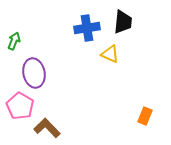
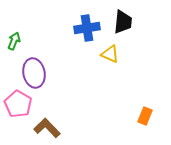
pink pentagon: moved 2 px left, 2 px up
